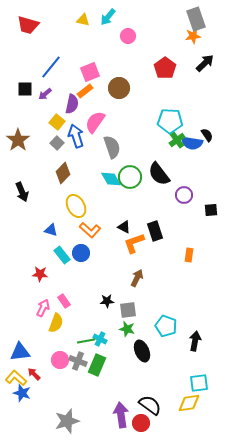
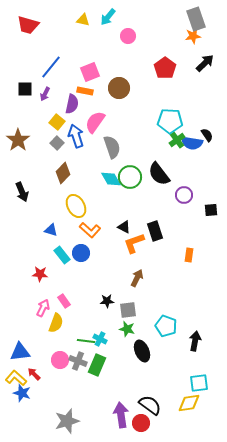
orange rectangle at (85, 91): rotated 49 degrees clockwise
purple arrow at (45, 94): rotated 24 degrees counterclockwise
green line at (86, 341): rotated 18 degrees clockwise
